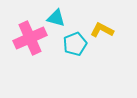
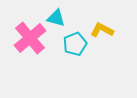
pink cross: rotated 16 degrees counterclockwise
